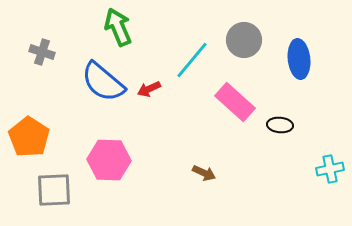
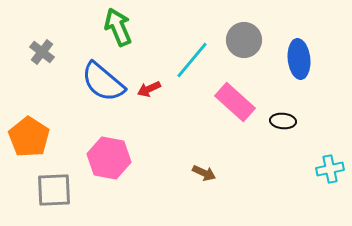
gray cross: rotated 20 degrees clockwise
black ellipse: moved 3 px right, 4 px up
pink hexagon: moved 2 px up; rotated 9 degrees clockwise
